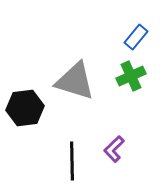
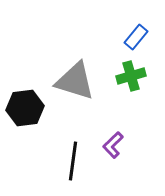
green cross: rotated 8 degrees clockwise
purple L-shape: moved 1 px left, 4 px up
black line: moved 1 px right; rotated 9 degrees clockwise
